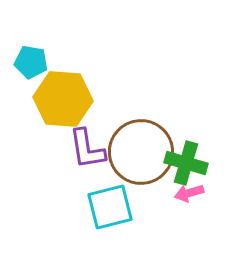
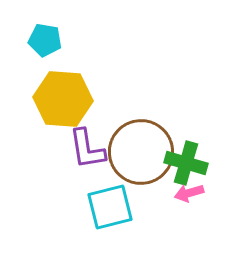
cyan pentagon: moved 14 px right, 22 px up
